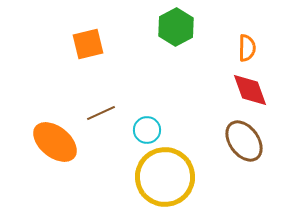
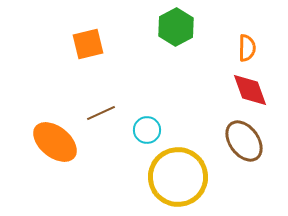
yellow circle: moved 13 px right
